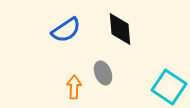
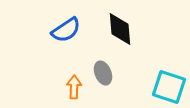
cyan square: rotated 16 degrees counterclockwise
